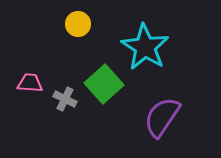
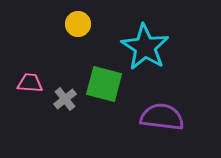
green square: rotated 33 degrees counterclockwise
gray cross: rotated 25 degrees clockwise
purple semicircle: rotated 63 degrees clockwise
